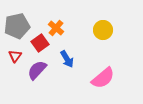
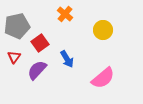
orange cross: moved 9 px right, 14 px up
red triangle: moved 1 px left, 1 px down
